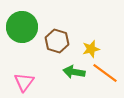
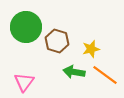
green circle: moved 4 px right
orange line: moved 2 px down
